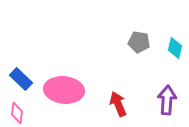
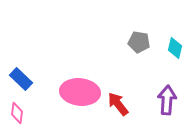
pink ellipse: moved 16 px right, 2 px down
red arrow: rotated 15 degrees counterclockwise
